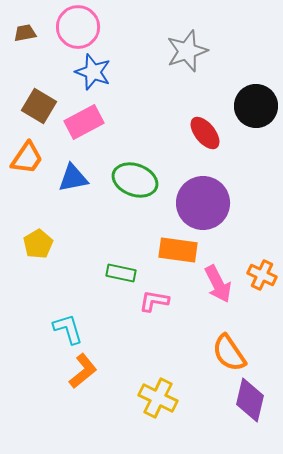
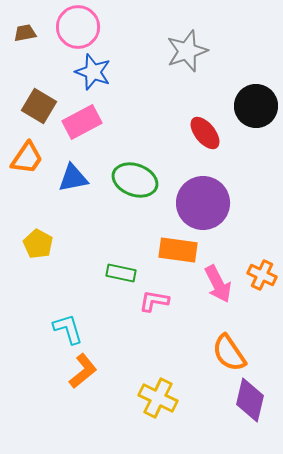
pink rectangle: moved 2 px left
yellow pentagon: rotated 12 degrees counterclockwise
